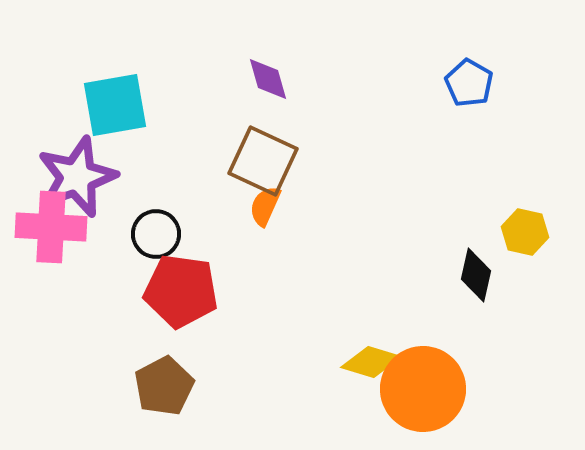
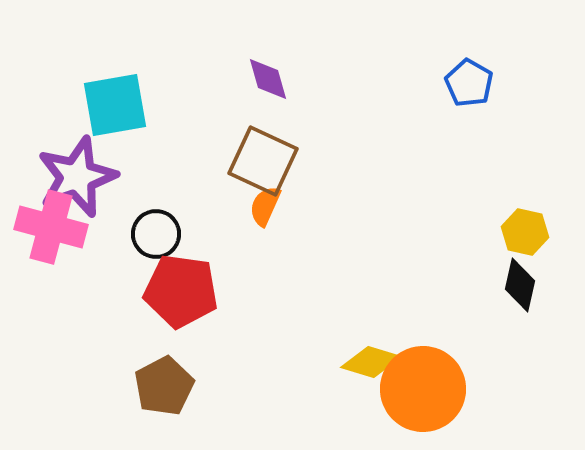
pink cross: rotated 12 degrees clockwise
black diamond: moved 44 px right, 10 px down
